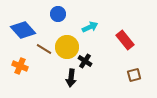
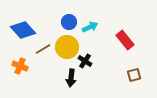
blue circle: moved 11 px right, 8 px down
brown line: moved 1 px left; rotated 63 degrees counterclockwise
